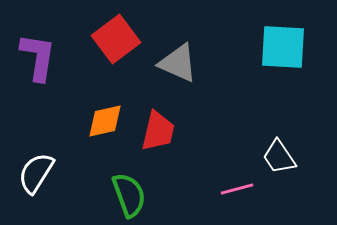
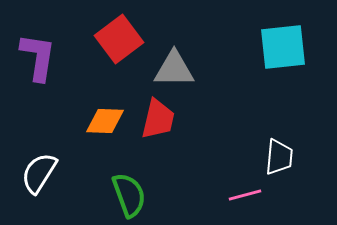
red square: moved 3 px right
cyan square: rotated 9 degrees counterclockwise
gray triangle: moved 4 px left, 6 px down; rotated 24 degrees counterclockwise
orange diamond: rotated 15 degrees clockwise
red trapezoid: moved 12 px up
white trapezoid: rotated 141 degrees counterclockwise
white semicircle: moved 3 px right
pink line: moved 8 px right, 6 px down
